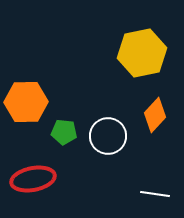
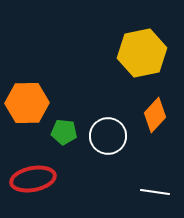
orange hexagon: moved 1 px right, 1 px down
white line: moved 2 px up
